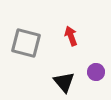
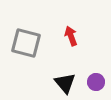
purple circle: moved 10 px down
black triangle: moved 1 px right, 1 px down
